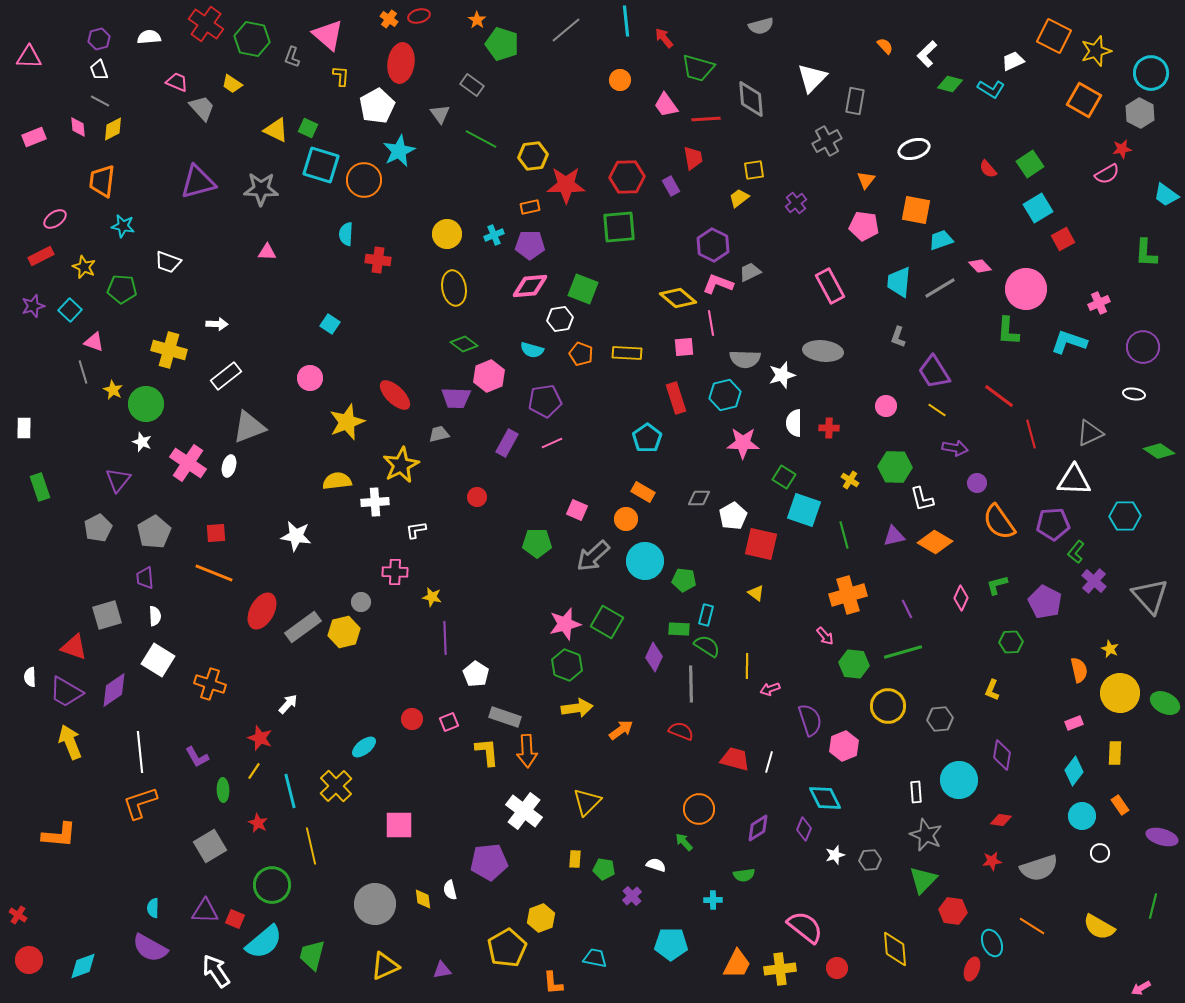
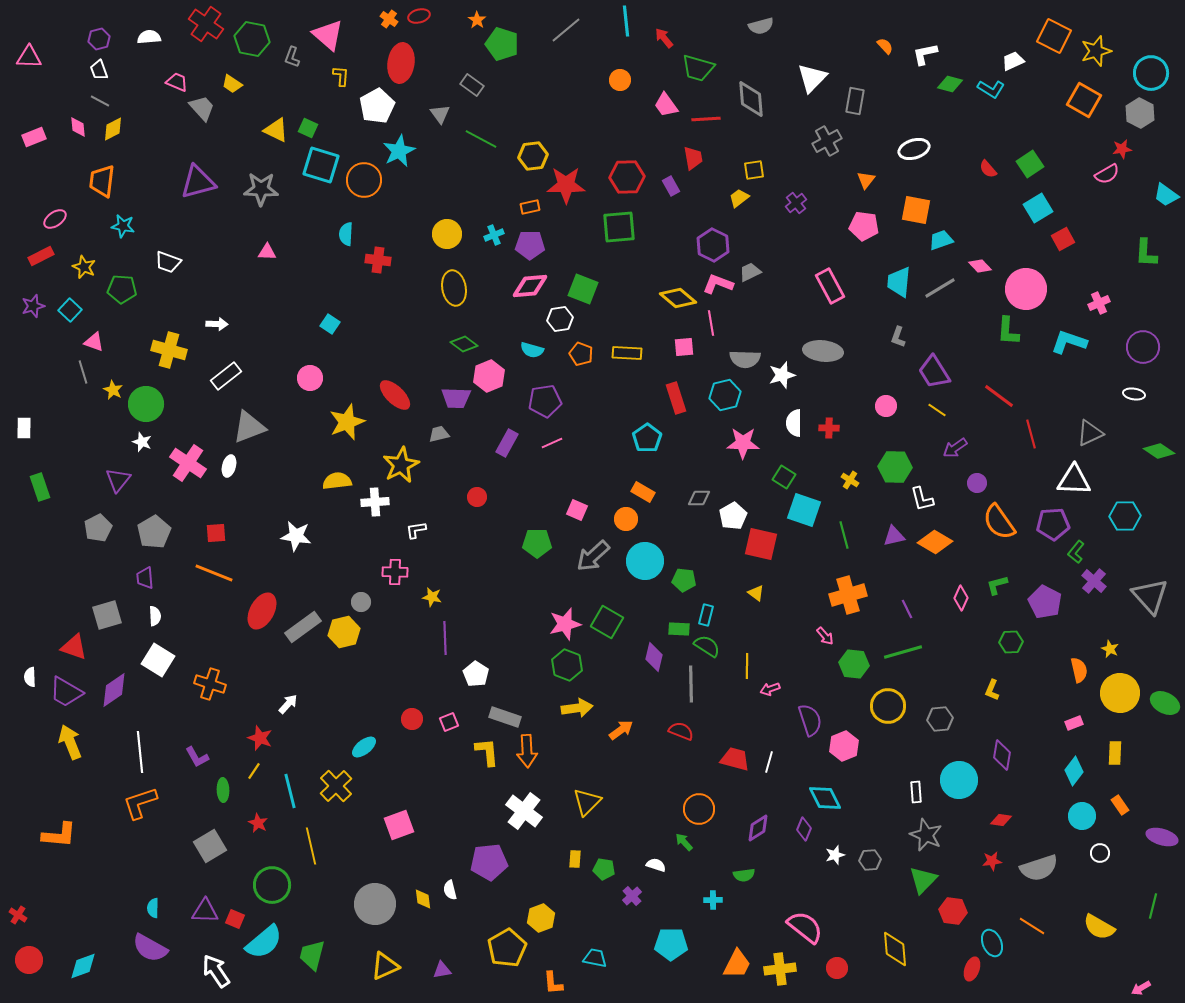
white L-shape at (927, 54): moved 2 px left; rotated 32 degrees clockwise
purple arrow at (955, 448): rotated 135 degrees clockwise
purple diamond at (654, 657): rotated 12 degrees counterclockwise
pink square at (399, 825): rotated 20 degrees counterclockwise
